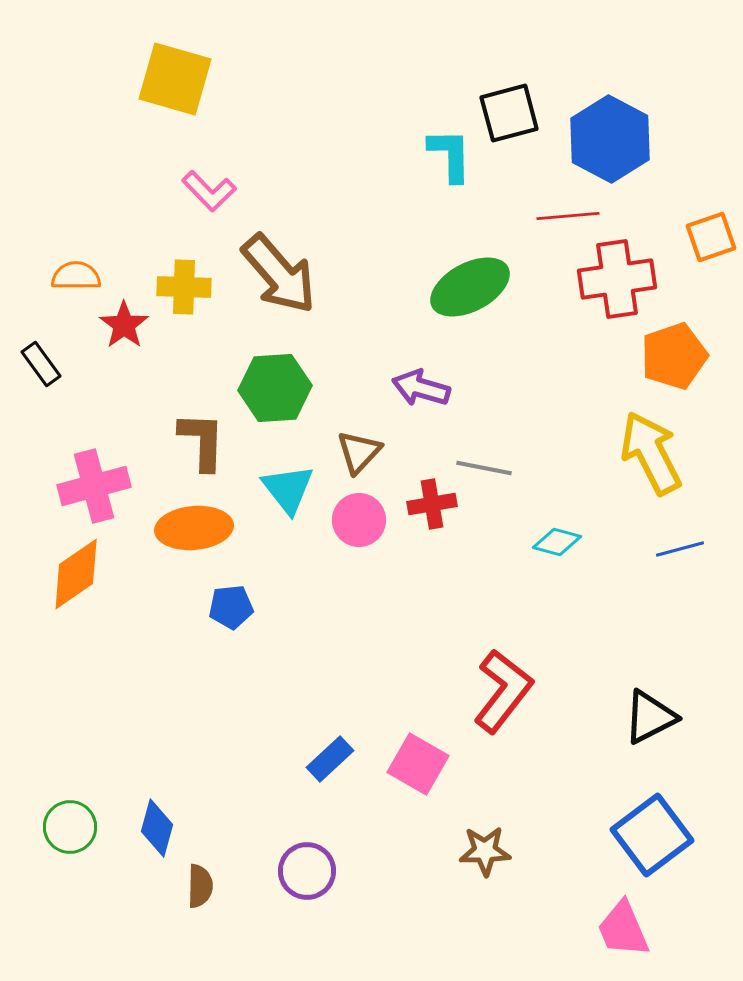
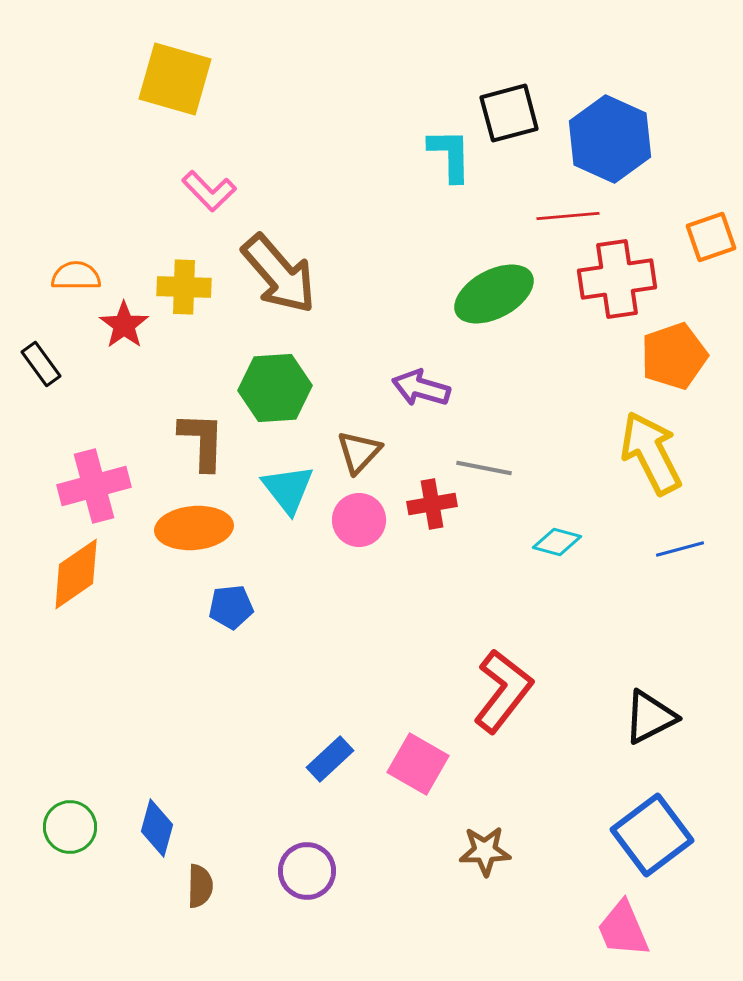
blue hexagon at (610, 139): rotated 4 degrees counterclockwise
green ellipse at (470, 287): moved 24 px right, 7 px down
